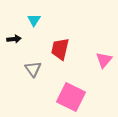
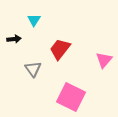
red trapezoid: rotated 25 degrees clockwise
